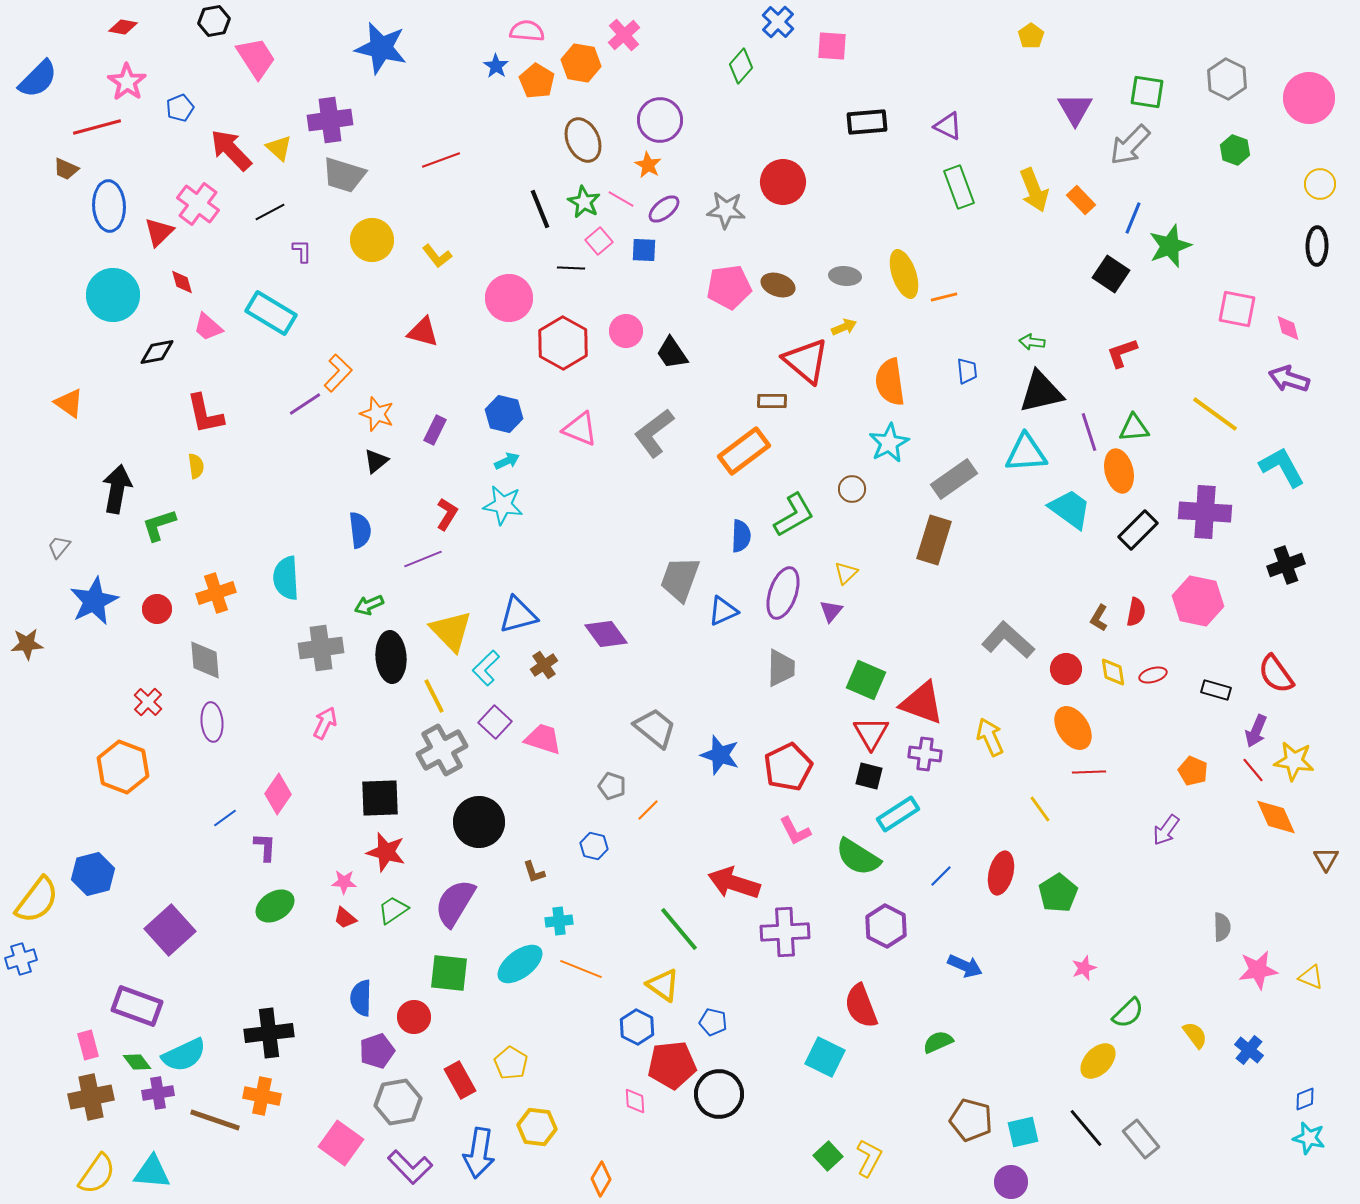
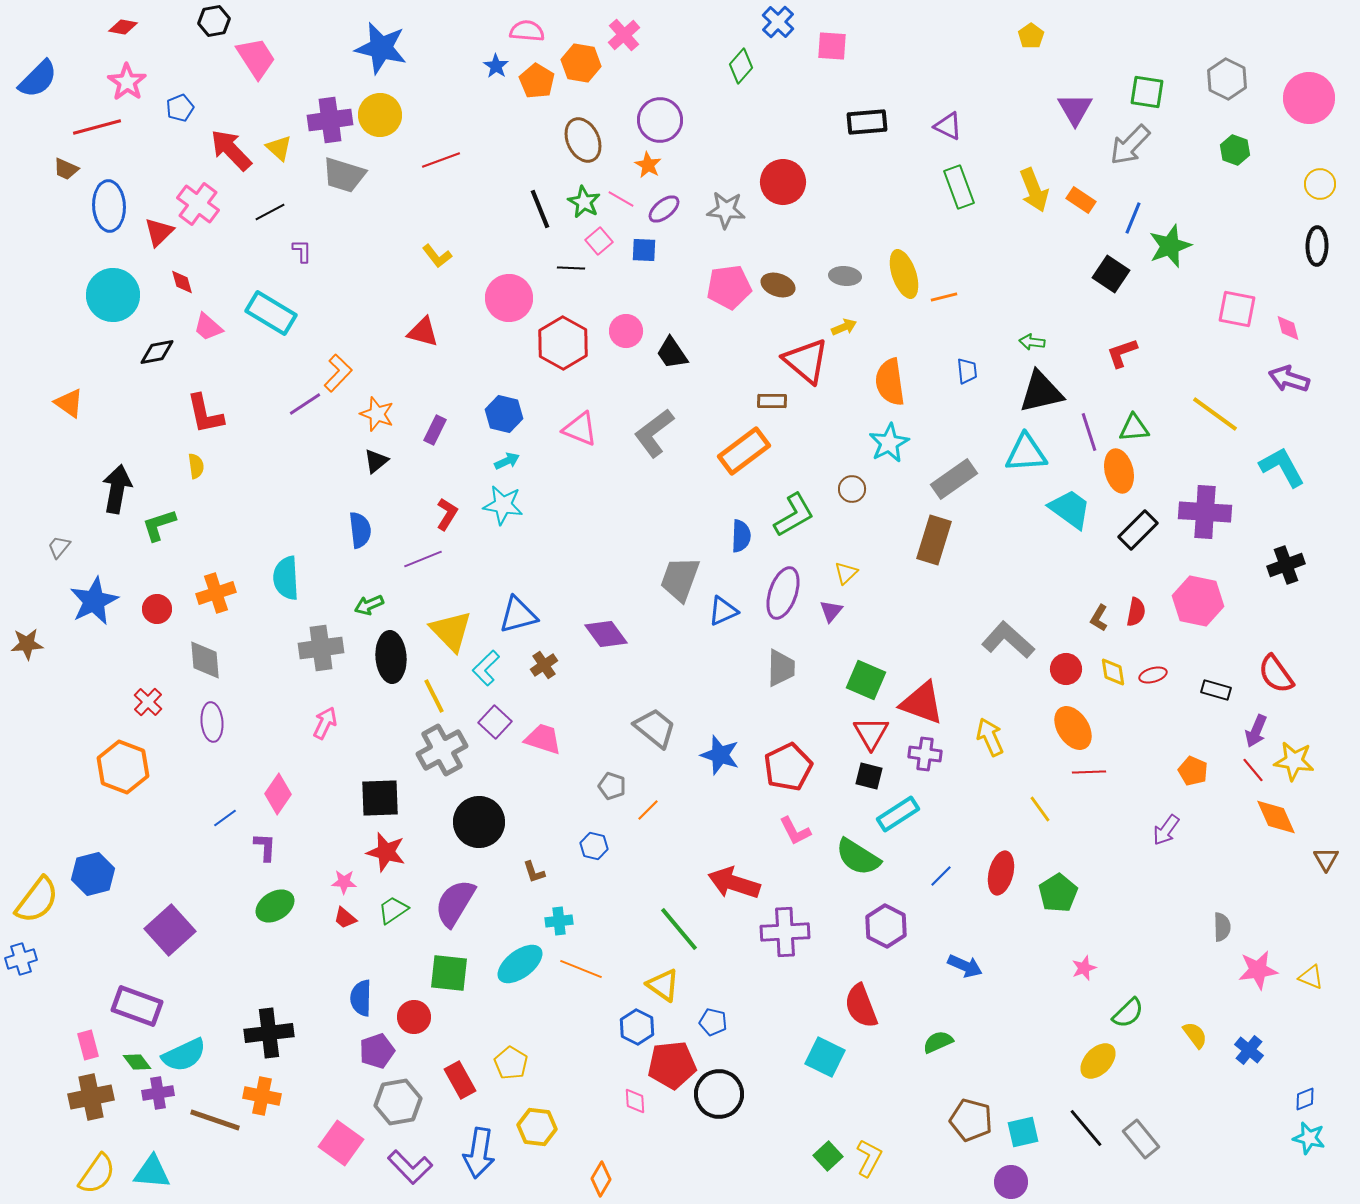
orange rectangle at (1081, 200): rotated 12 degrees counterclockwise
yellow circle at (372, 240): moved 8 px right, 125 px up
